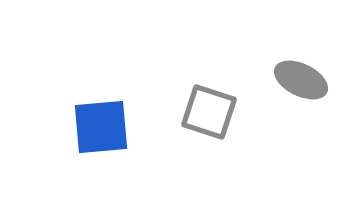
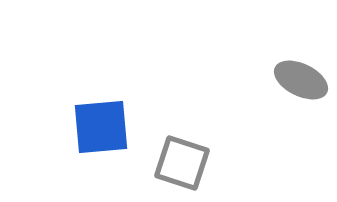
gray square: moved 27 px left, 51 px down
